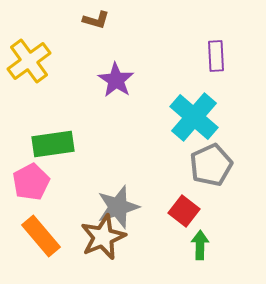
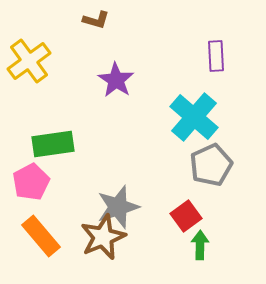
red square: moved 2 px right, 5 px down; rotated 16 degrees clockwise
